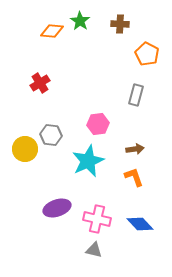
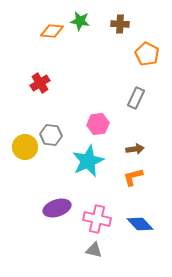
green star: rotated 24 degrees counterclockwise
gray rectangle: moved 3 px down; rotated 10 degrees clockwise
yellow circle: moved 2 px up
orange L-shape: moved 1 px left; rotated 85 degrees counterclockwise
